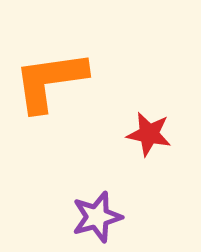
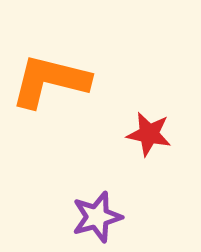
orange L-shape: rotated 22 degrees clockwise
